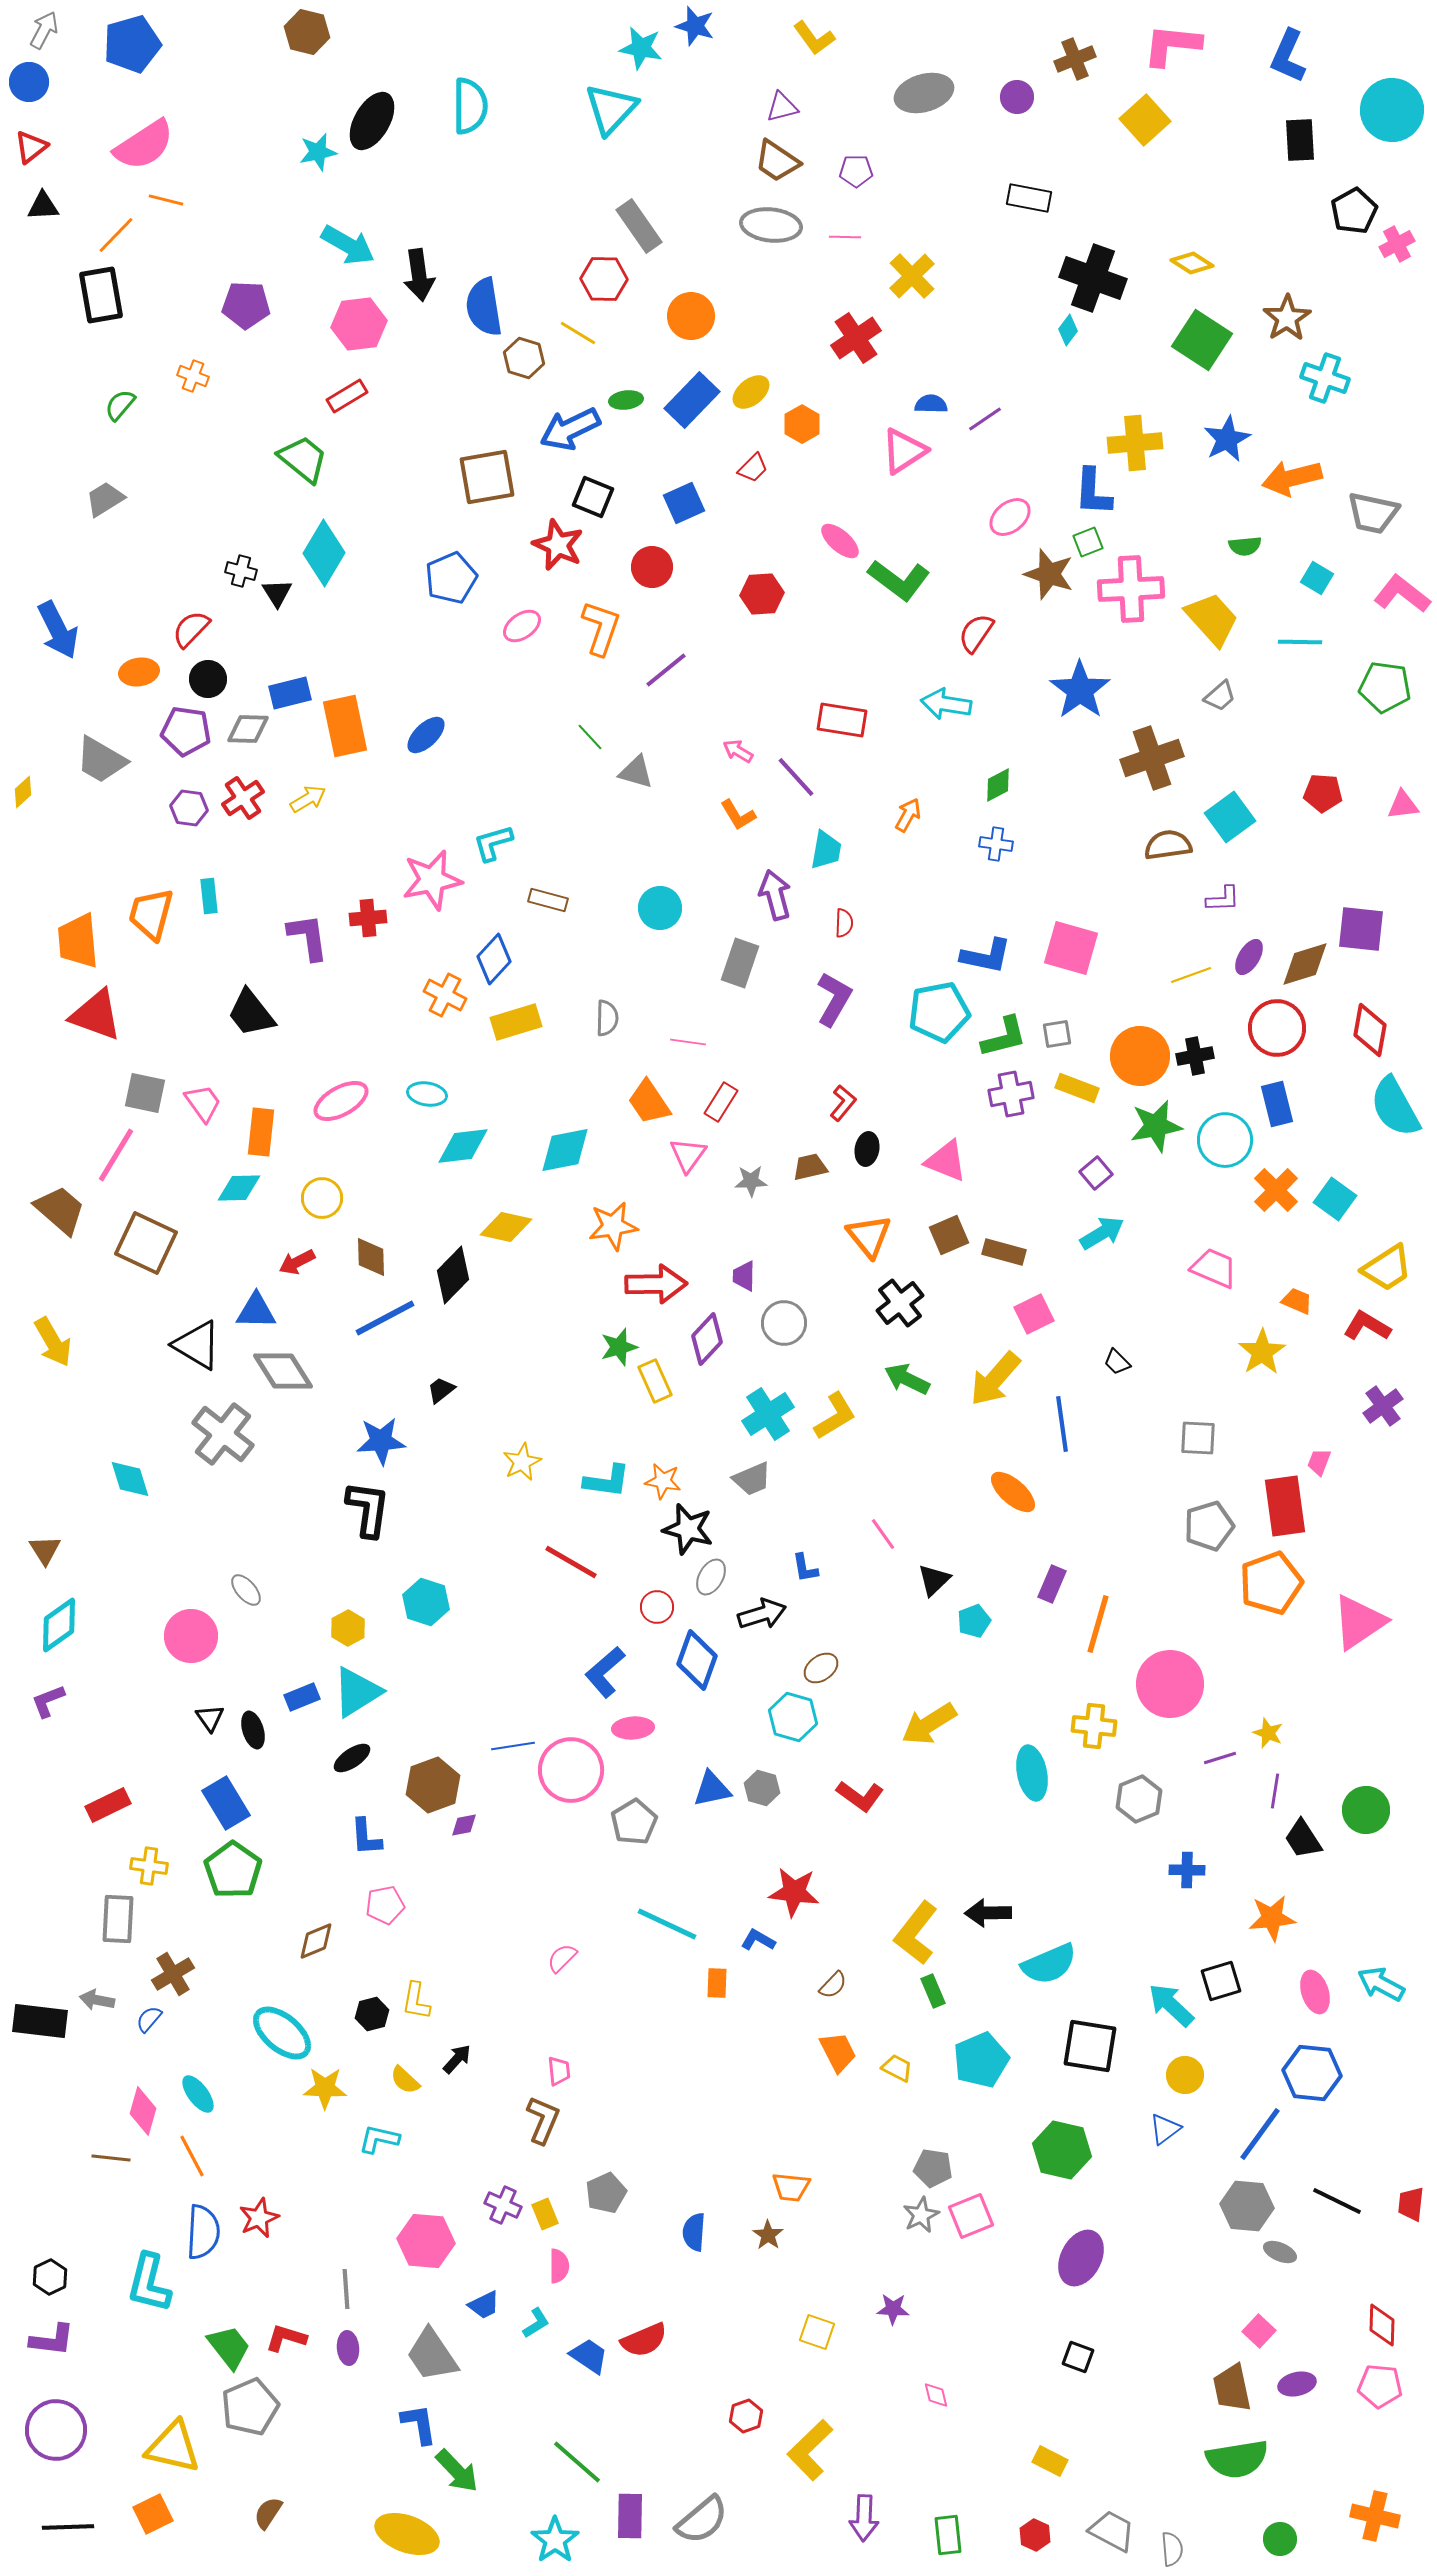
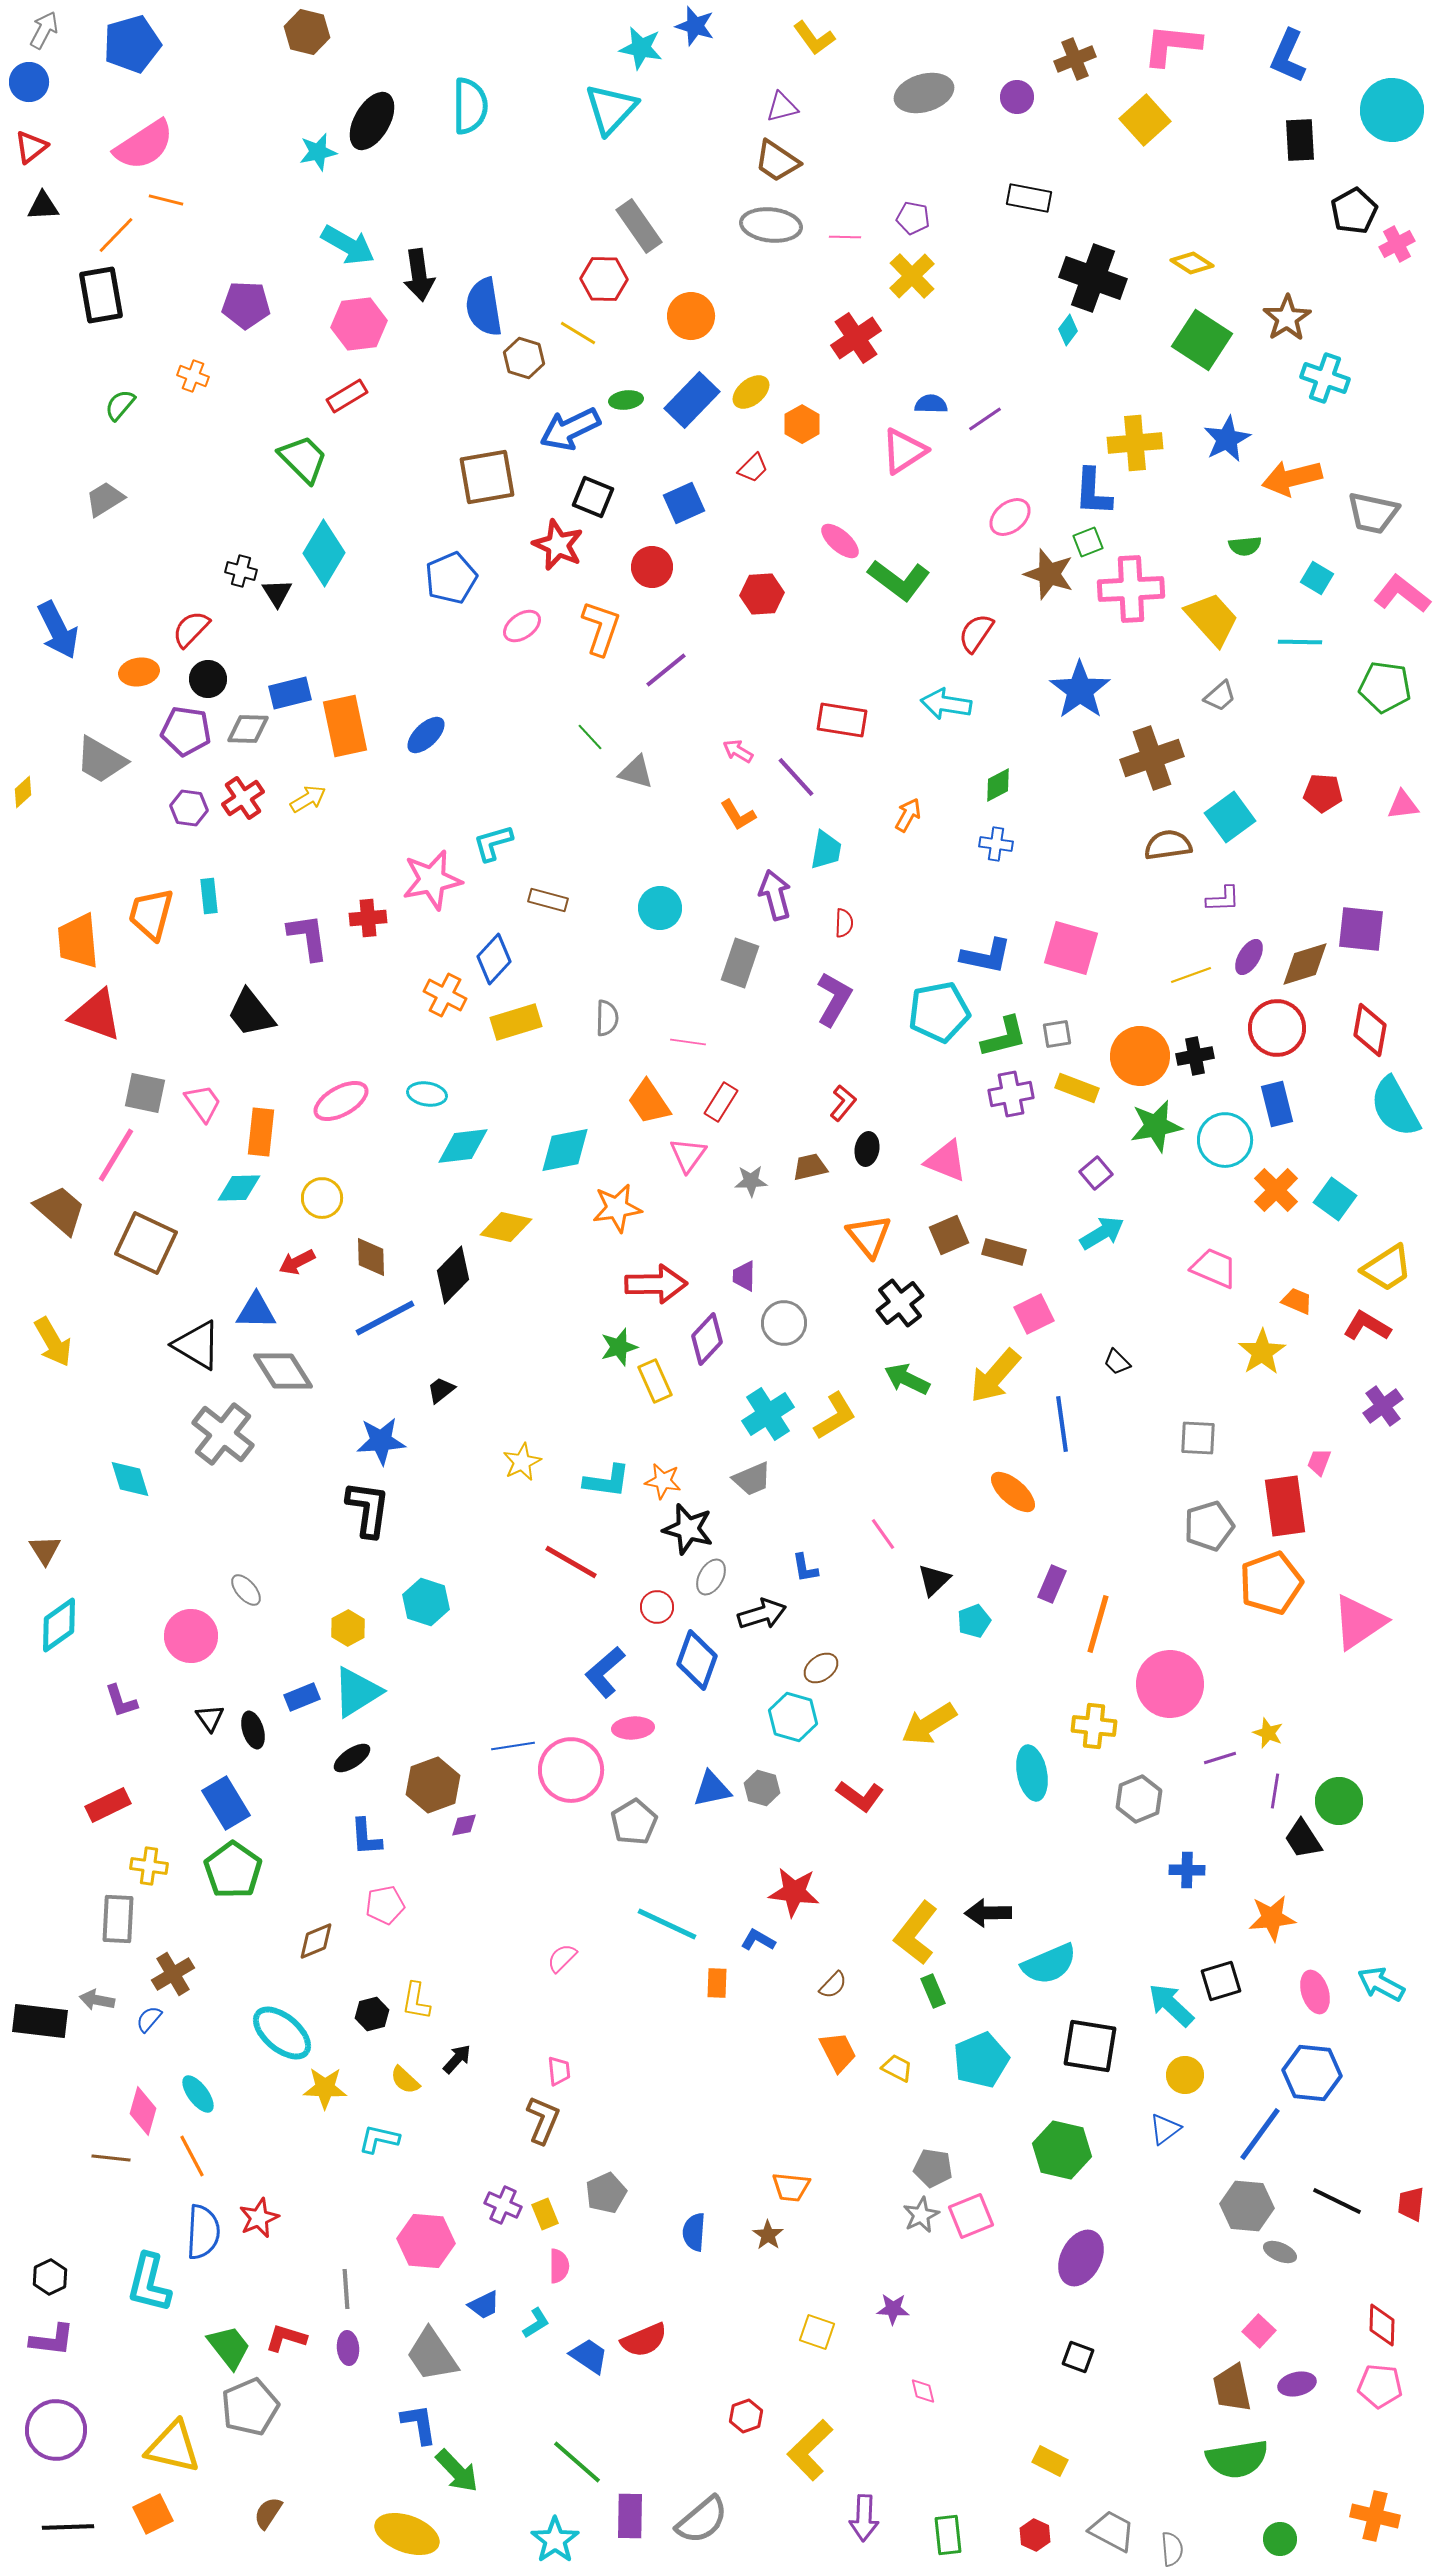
purple pentagon at (856, 171): moved 57 px right, 47 px down; rotated 12 degrees clockwise
green trapezoid at (303, 459): rotated 6 degrees clockwise
orange star at (613, 1226): moved 4 px right, 18 px up
yellow arrow at (995, 1379): moved 3 px up
purple L-shape at (48, 1701): moved 73 px right; rotated 87 degrees counterclockwise
green circle at (1366, 1810): moved 27 px left, 9 px up
pink diamond at (936, 2395): moved 13 px left, 4 px up
